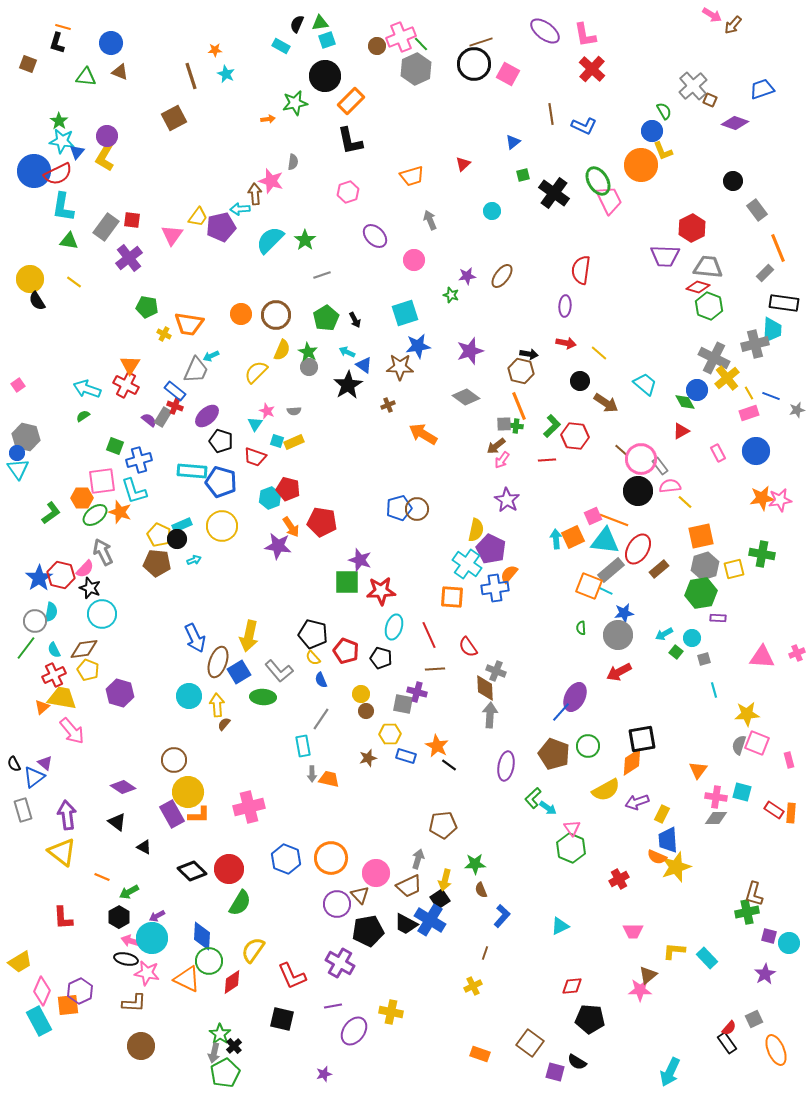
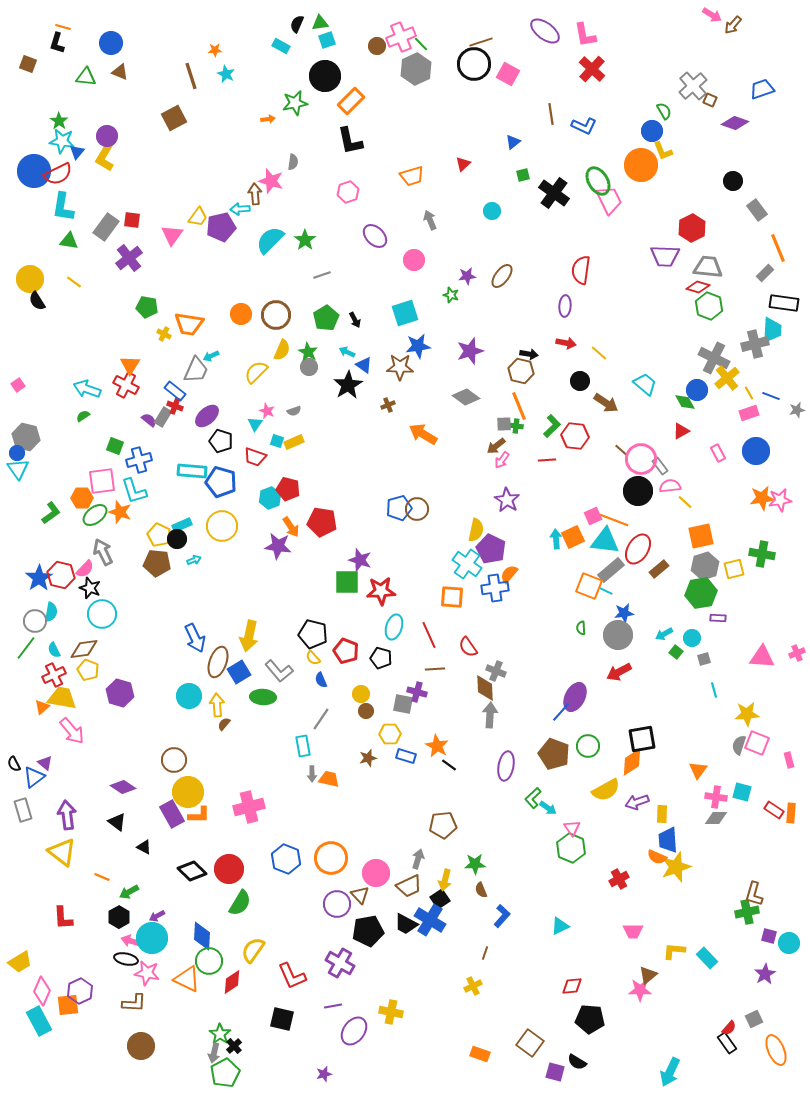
gray semicircle at (294, 411): rotated 16 degrees counterclockwise
yellow rectangle at (662, 814): rotated 24 degrees counterclockwise
